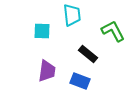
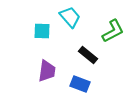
cyan trapezoid: moved 2 px left, 2 px down; rotated 35 degrees counterclockwise
green L-shape: rotated 90 degrees clockwise
black rectangle: moved 1 px down
blue rectangle: moved 3 px down
